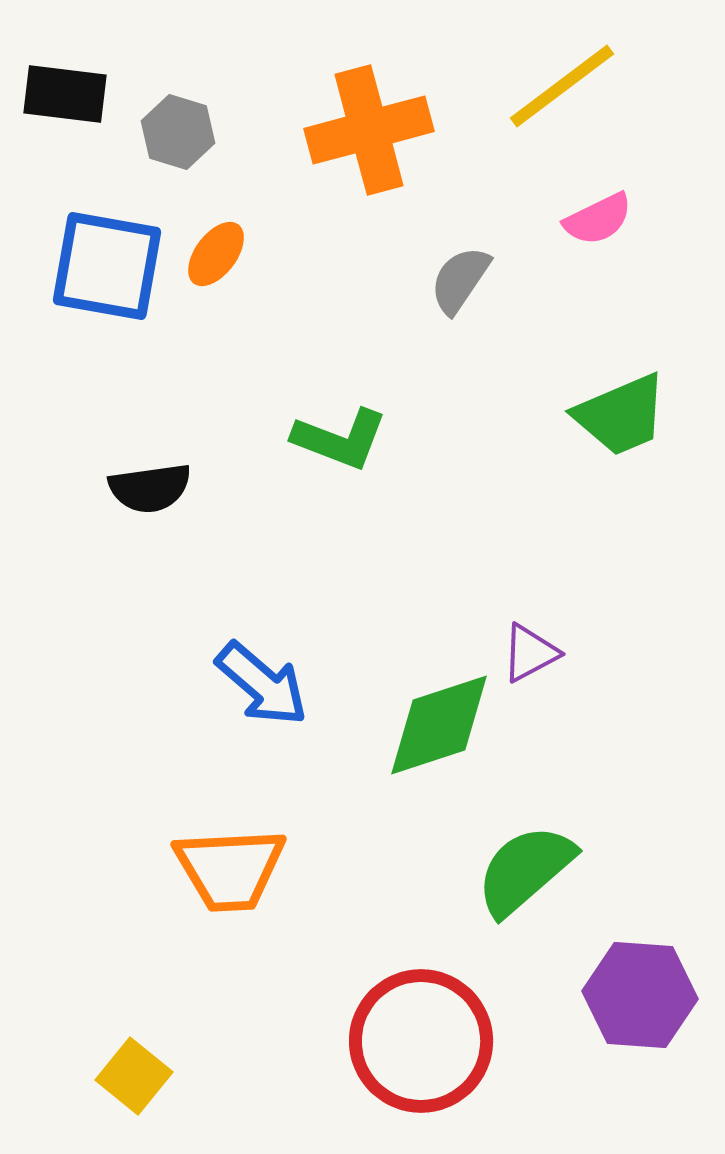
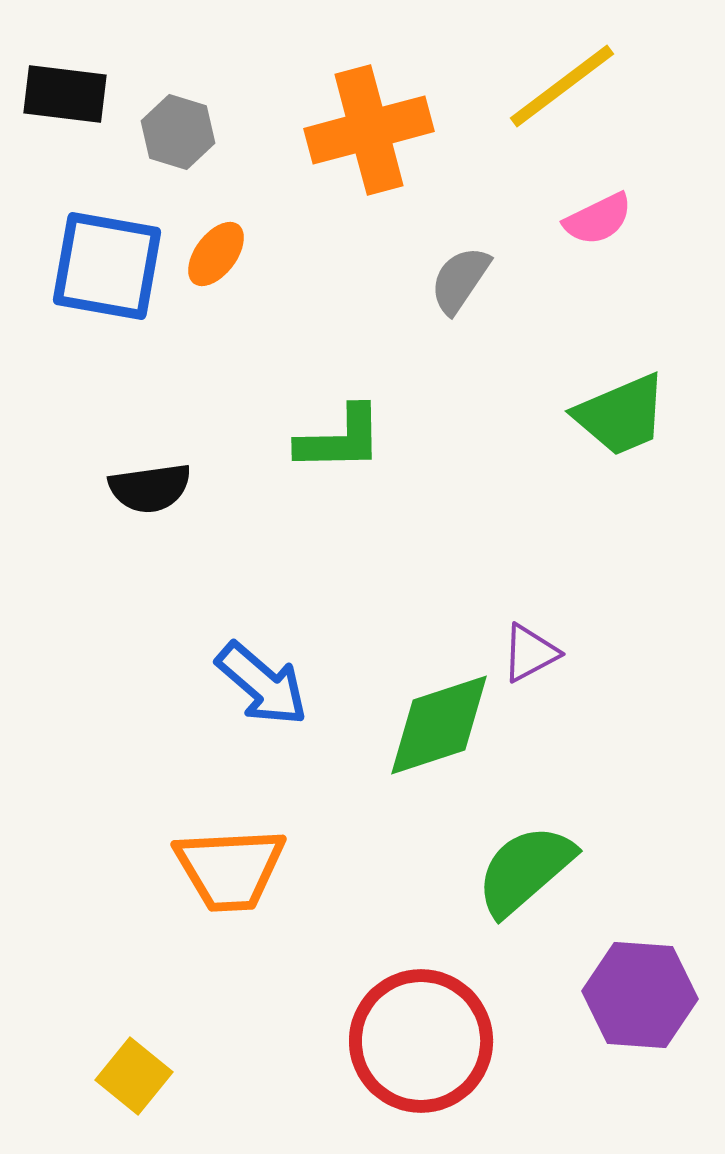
green L-shape: rotated 22 degrees counterclockwise
